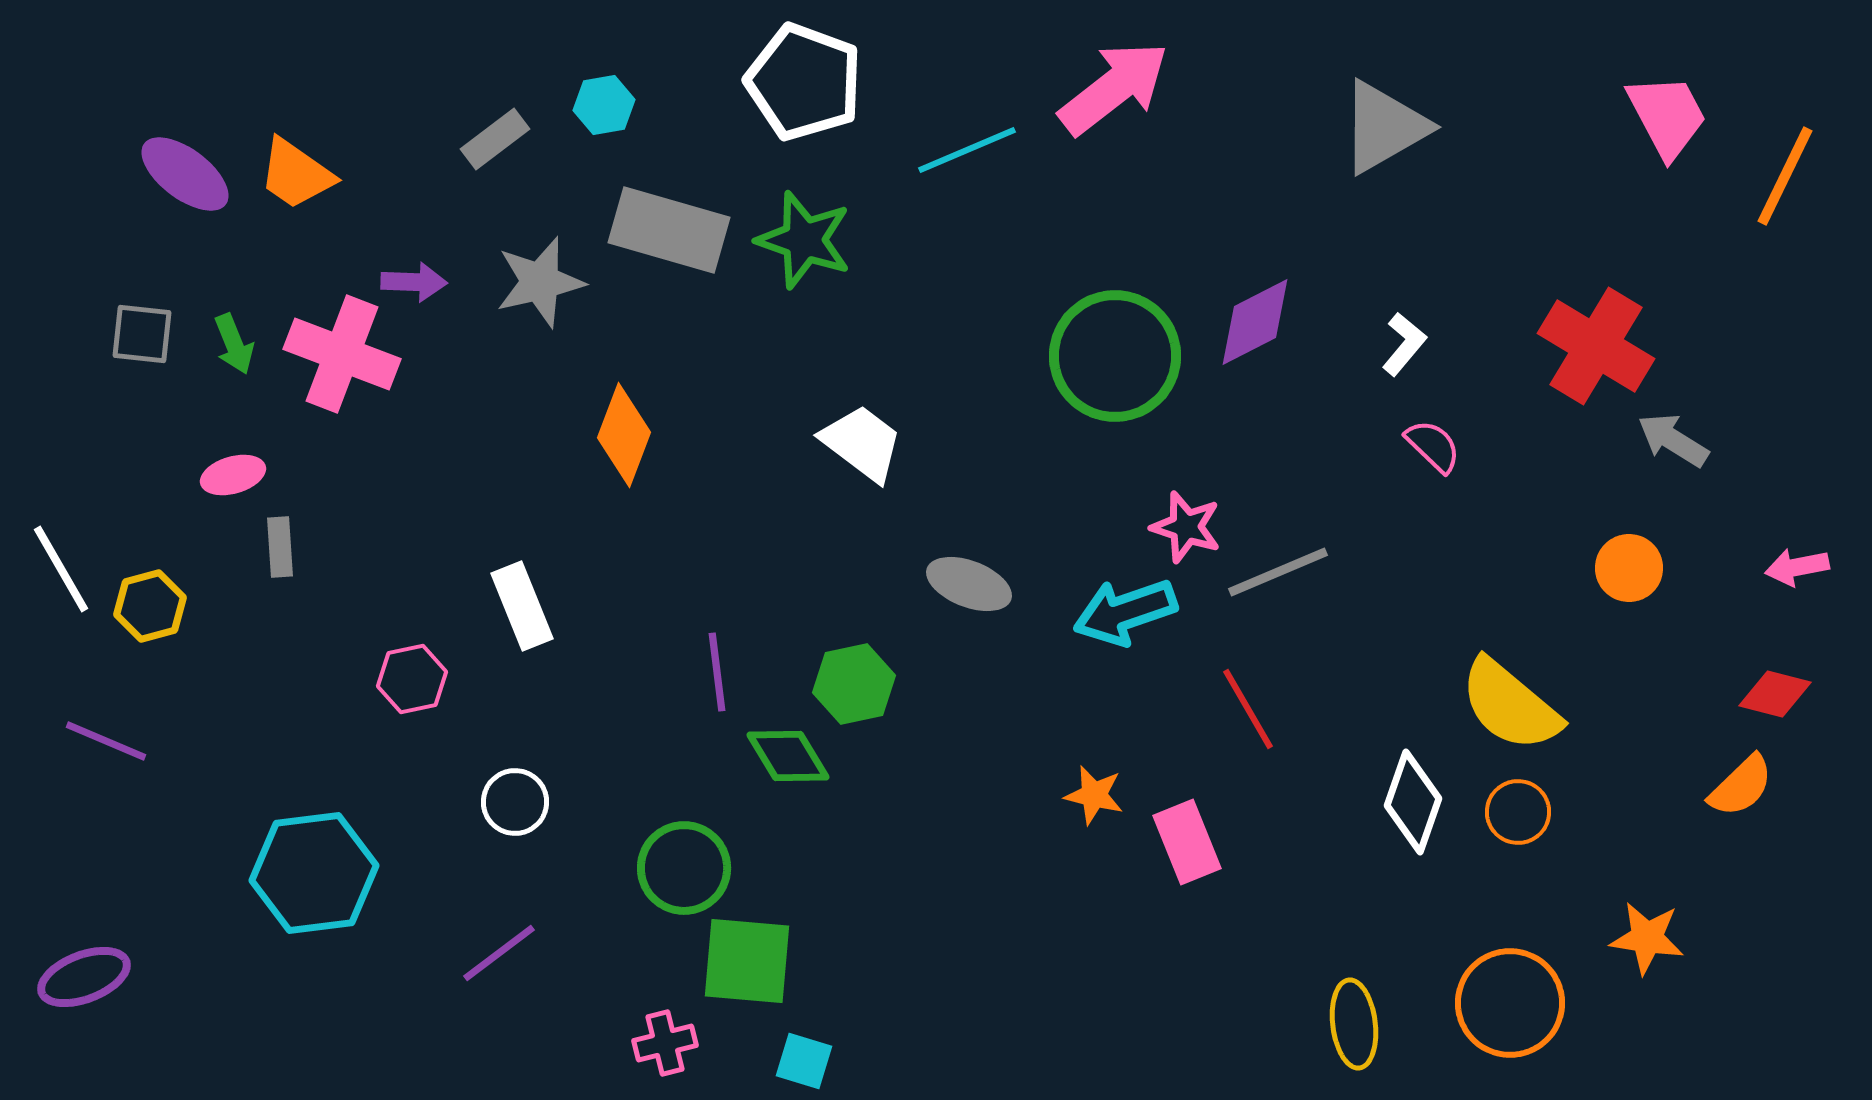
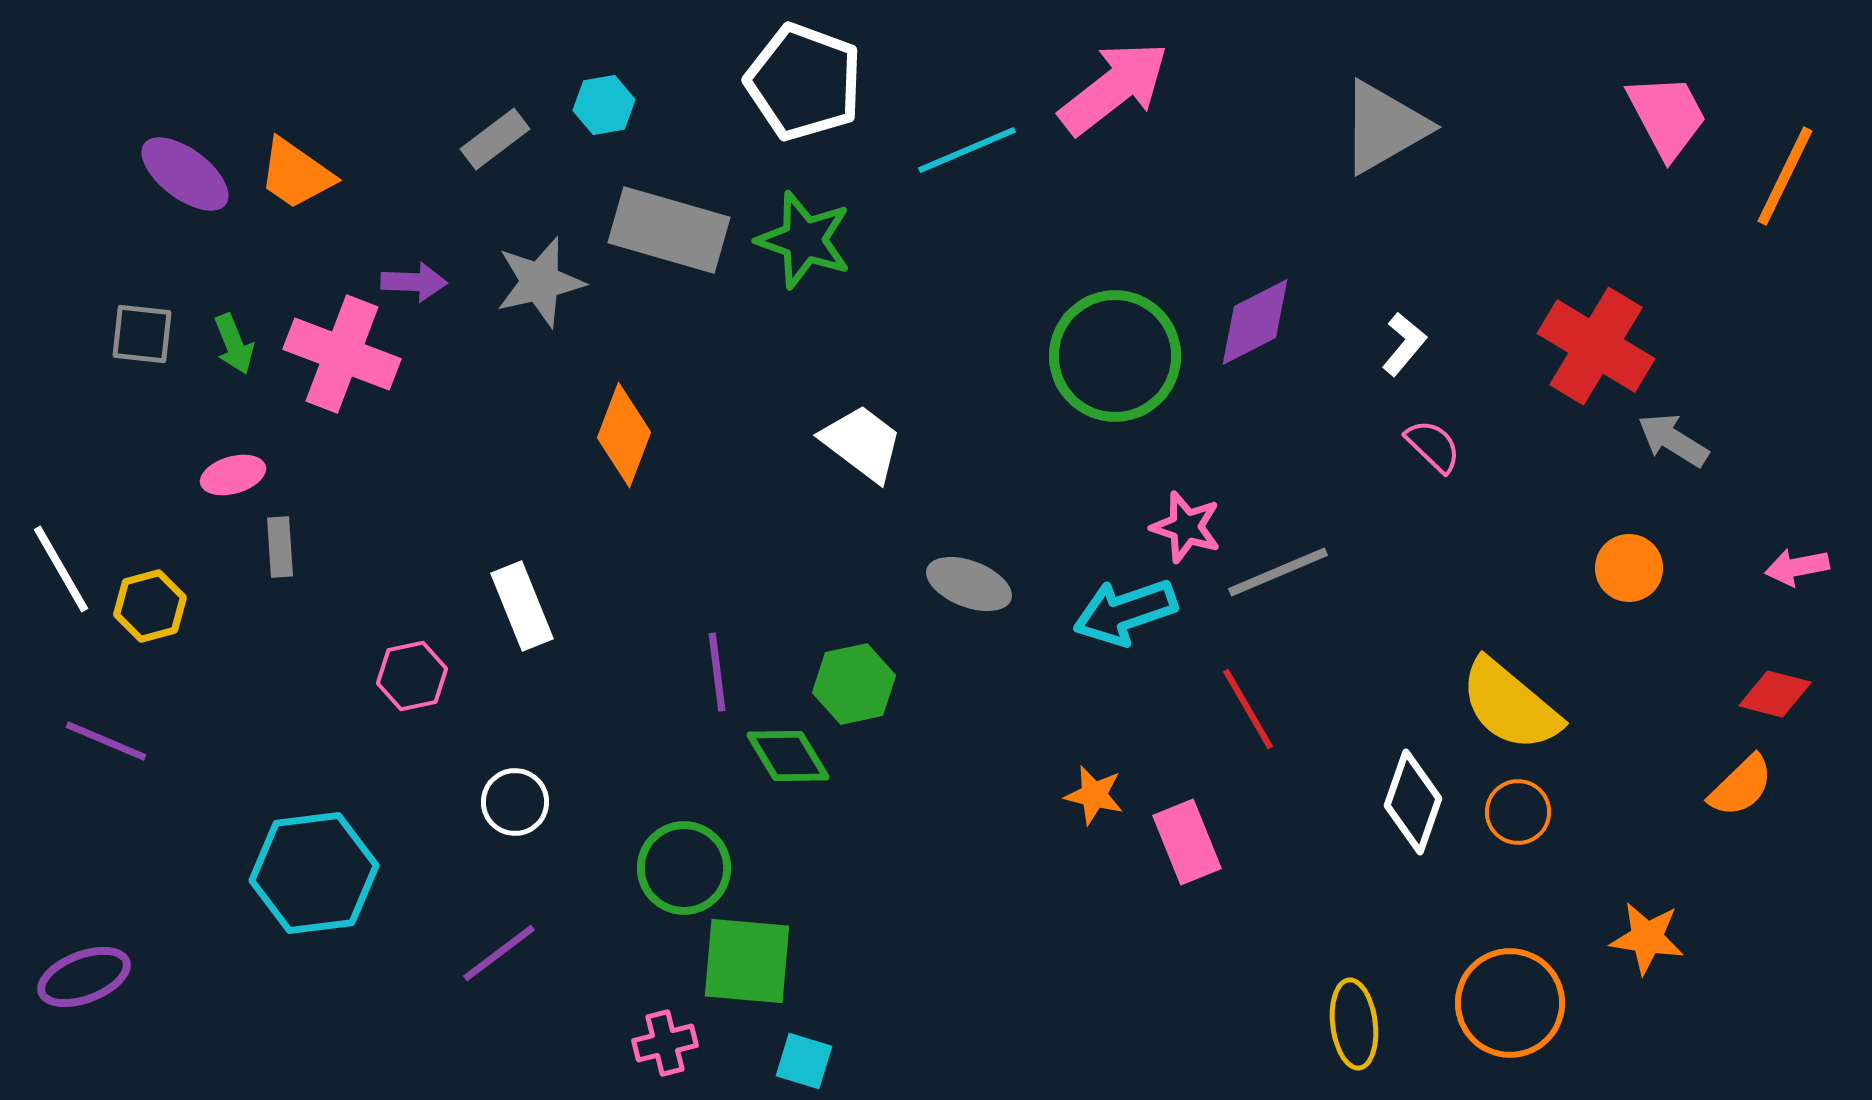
pink hexagon at (412, 679): moved 3 px up
